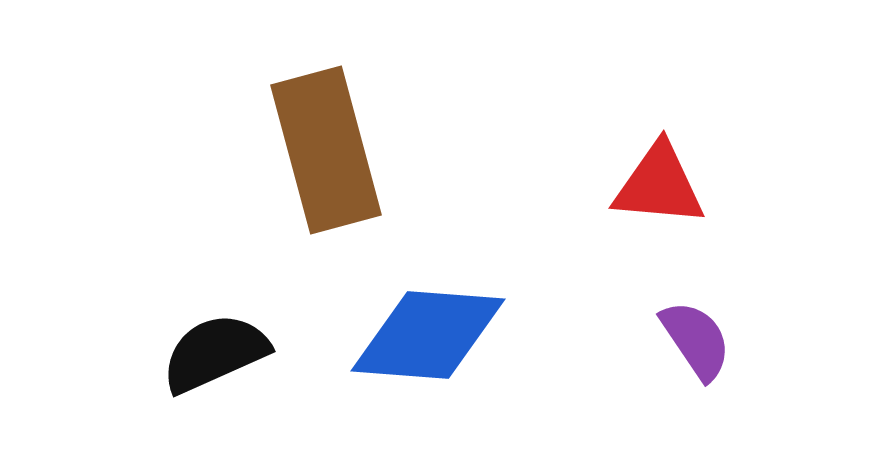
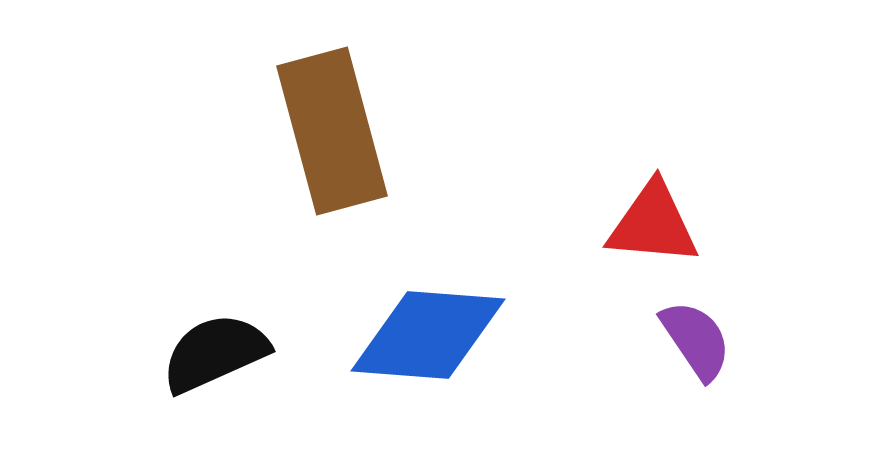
brown rectangle: moved 6 px right, 19 px up
red triangle: moved 6 px left, 39 px down
